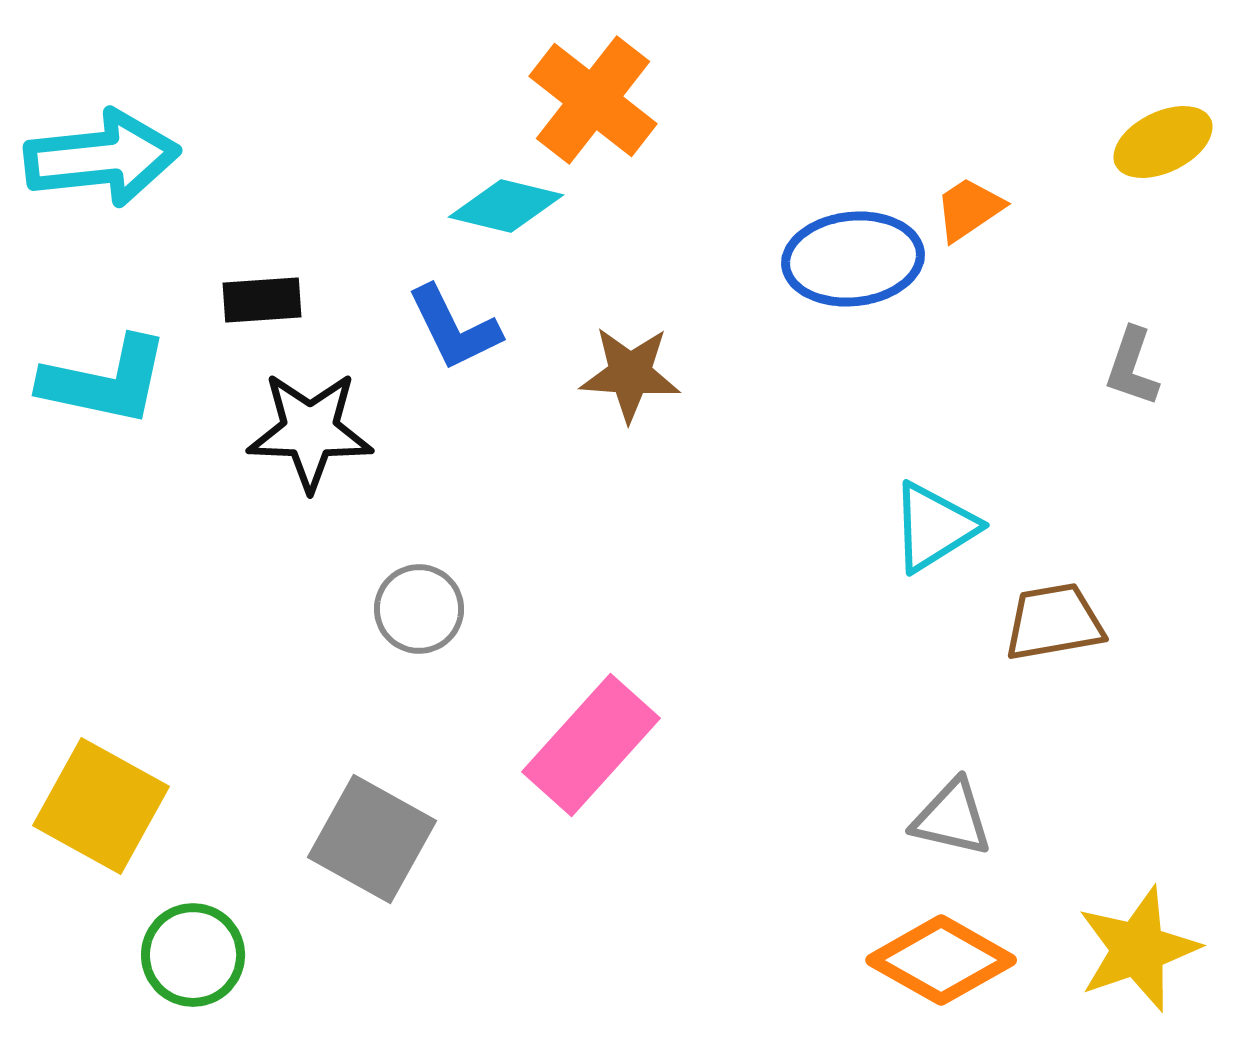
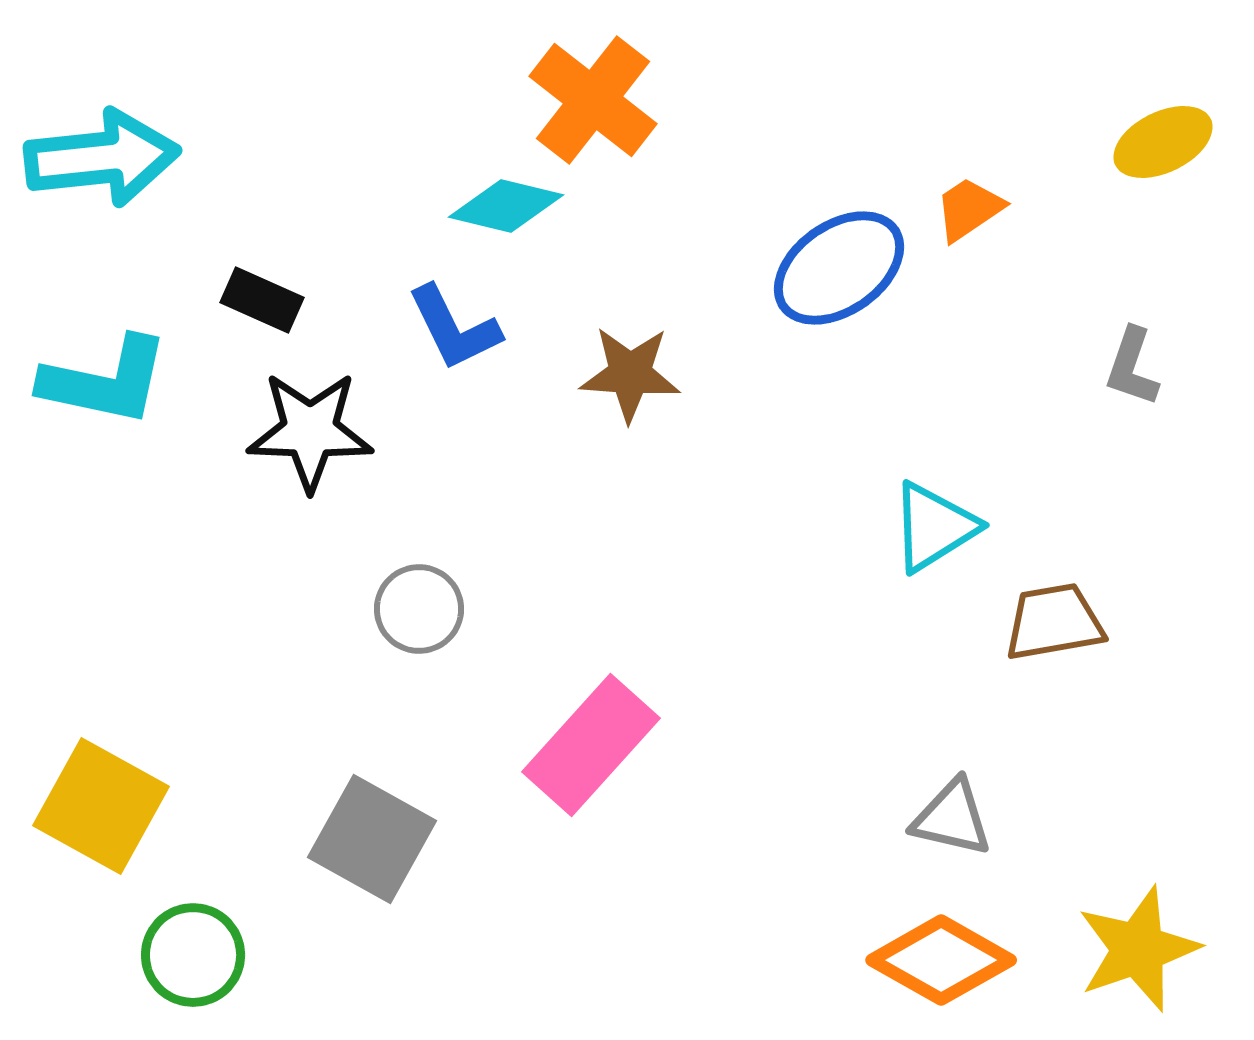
blue ellipse: moved 14 px left, 9 px down; rotated 29 degrees counterclockwise
black rectangle: rotated 28 degrees clockwise
